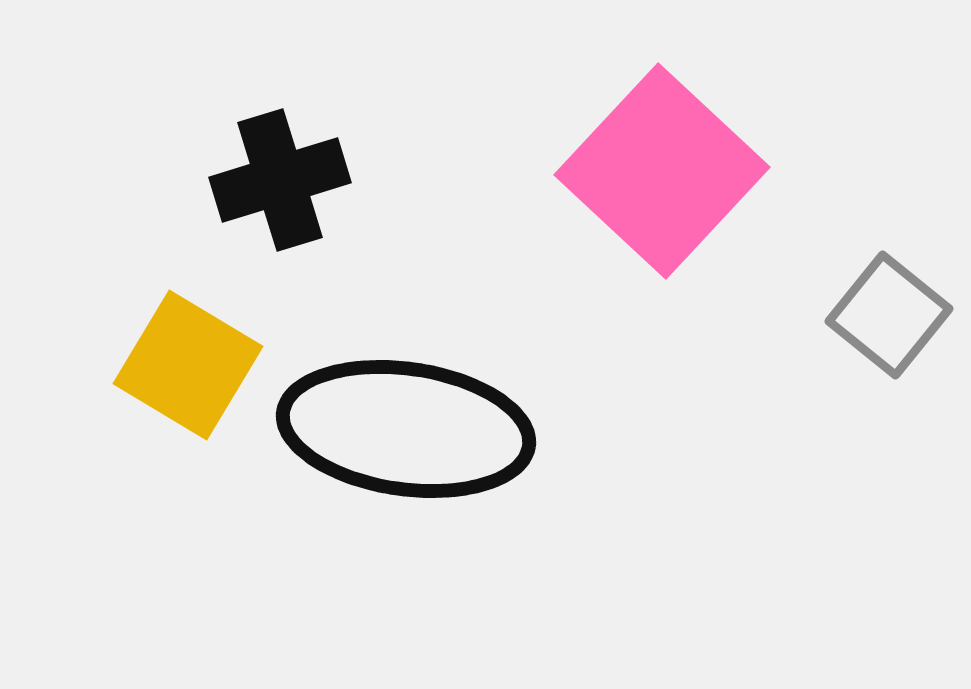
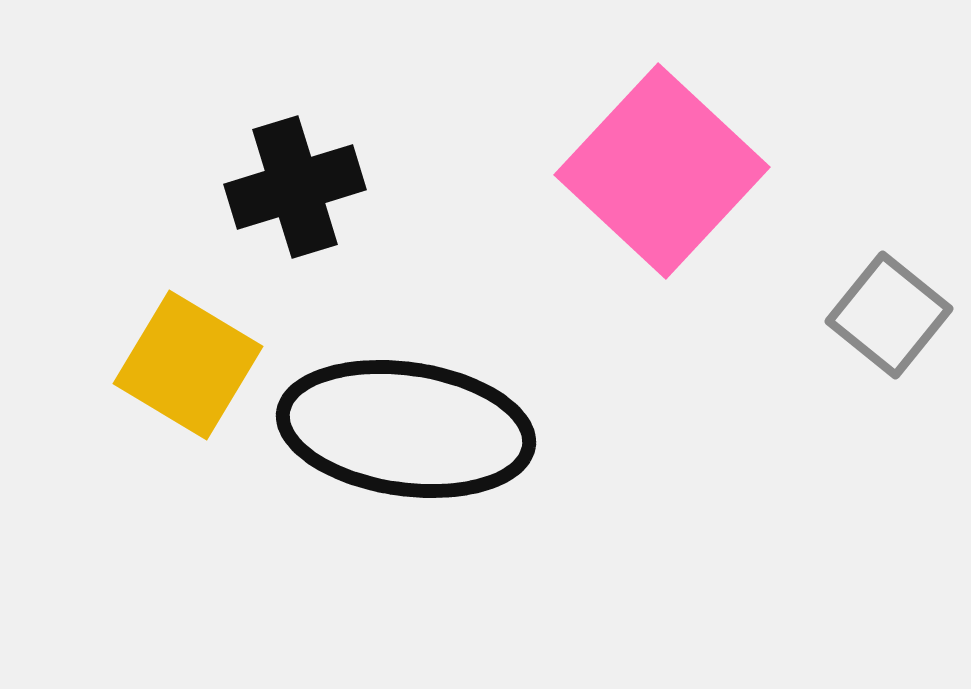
black cross: moved 15 px right, 7 px down
